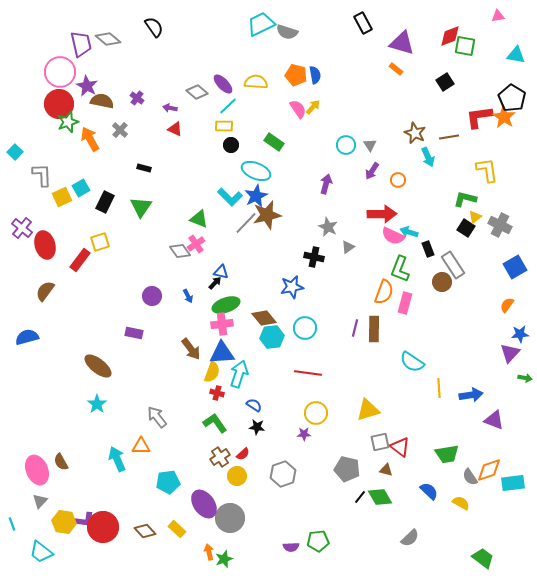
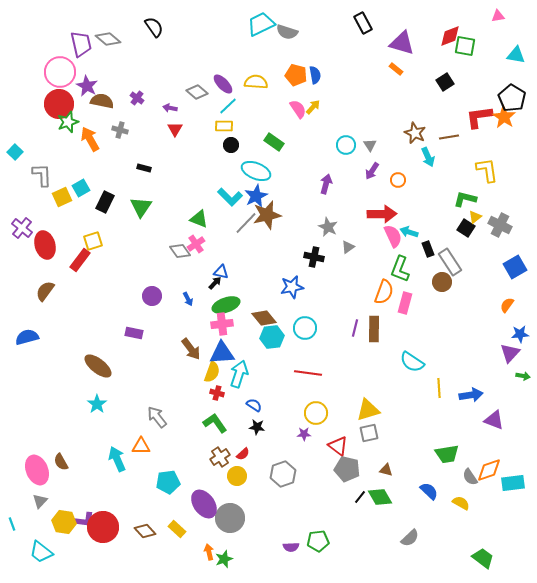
red triangle at (175, 129): rotated 35 degrees clockwise
gray cross at (120, 130): rotated 28 degrees counterclockwise
pink semicircle at (393, 236): rotated 140 degrees counterclockwise
yellow square at (100, 242): moved 7 px left, 1 px up
gray rectangle at (453, 265): moved 3 px left, 3 px up
blue arrow at (188, 296): moved 3 px down
green arrow at (525, 378): moved 2 px left, 2 px up
gray square at (380, 442): moved 11 px left, 9 px up
red triangle at (400, 447): moved 62 px left, 1 px up
